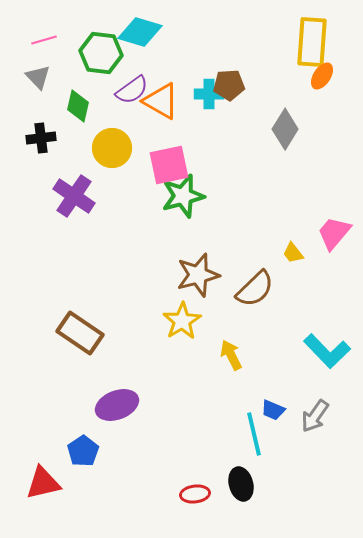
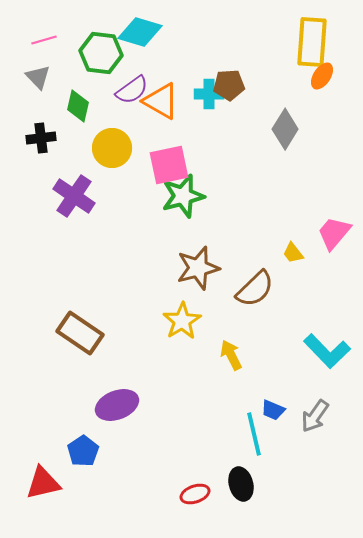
brown star: moved 7 px up
red ellipse: rotated 12 degrees counterclockwise
